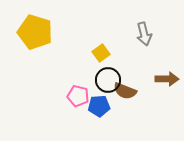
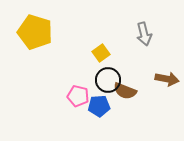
brown arrow: rotated 10 degrees clockwise
